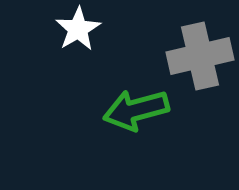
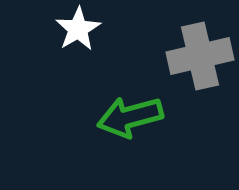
green arrow: moved 6 px left, 7 px down
